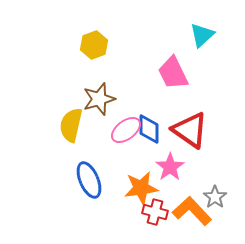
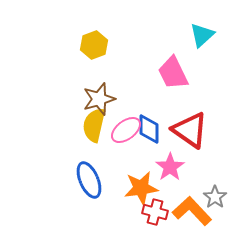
yellow semicircle: moved 23 px right
